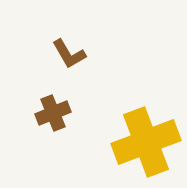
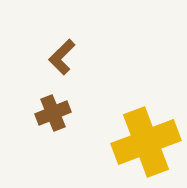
brown L-shape: moved 7 px left, 3 px down; rotated 75 degrees clockwise
